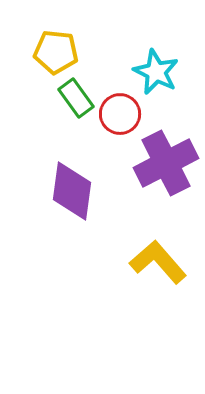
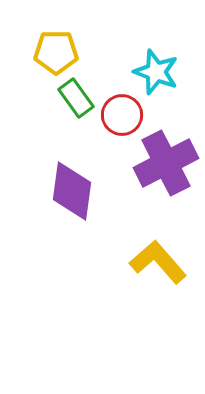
yellow pentagon: rotated 6 degrees counterclockwise
cyan star: rotated 6 degrees counterclockwise
red circle: moved 2 px right, 1 px down
